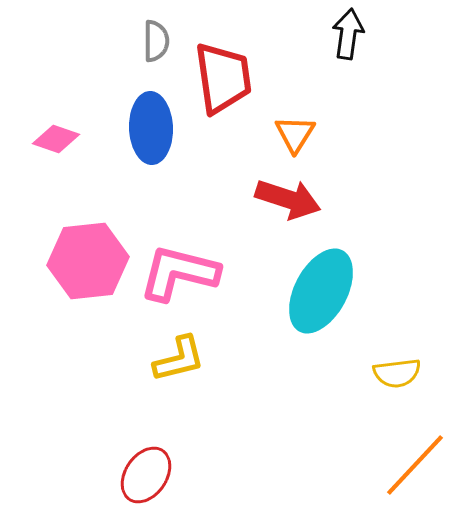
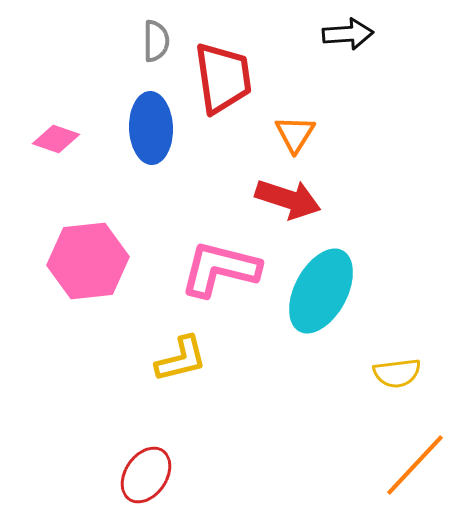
black arrow: rotated 78 degrees clockwise
pink L-shape: moved 41 px right, 4 px up
yellow L-shape: moved 2 px right
